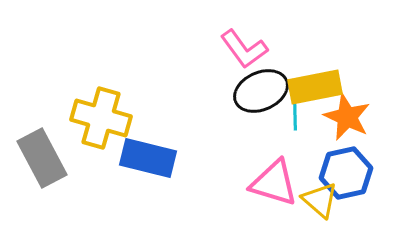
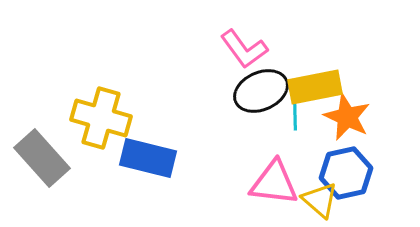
gray rectangle: rotated 14 degrees counterclockwise
pink triangle: rotated 10 degrees counterclockwise
